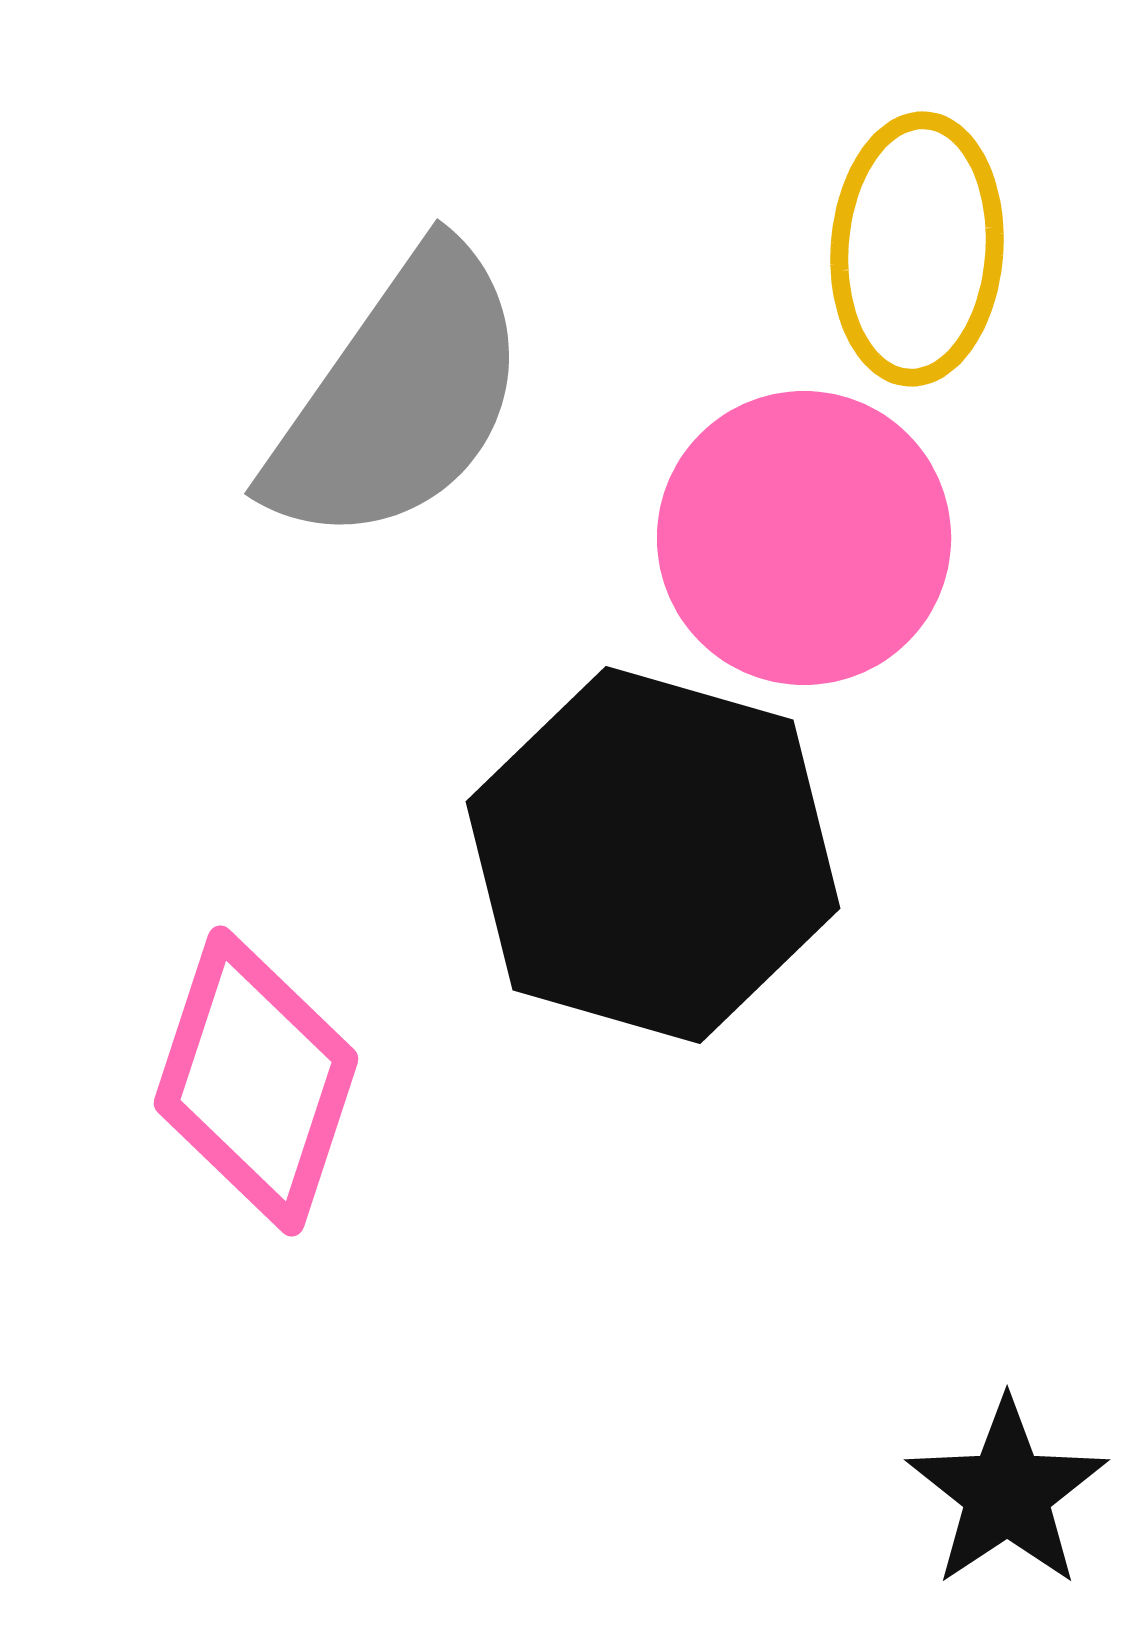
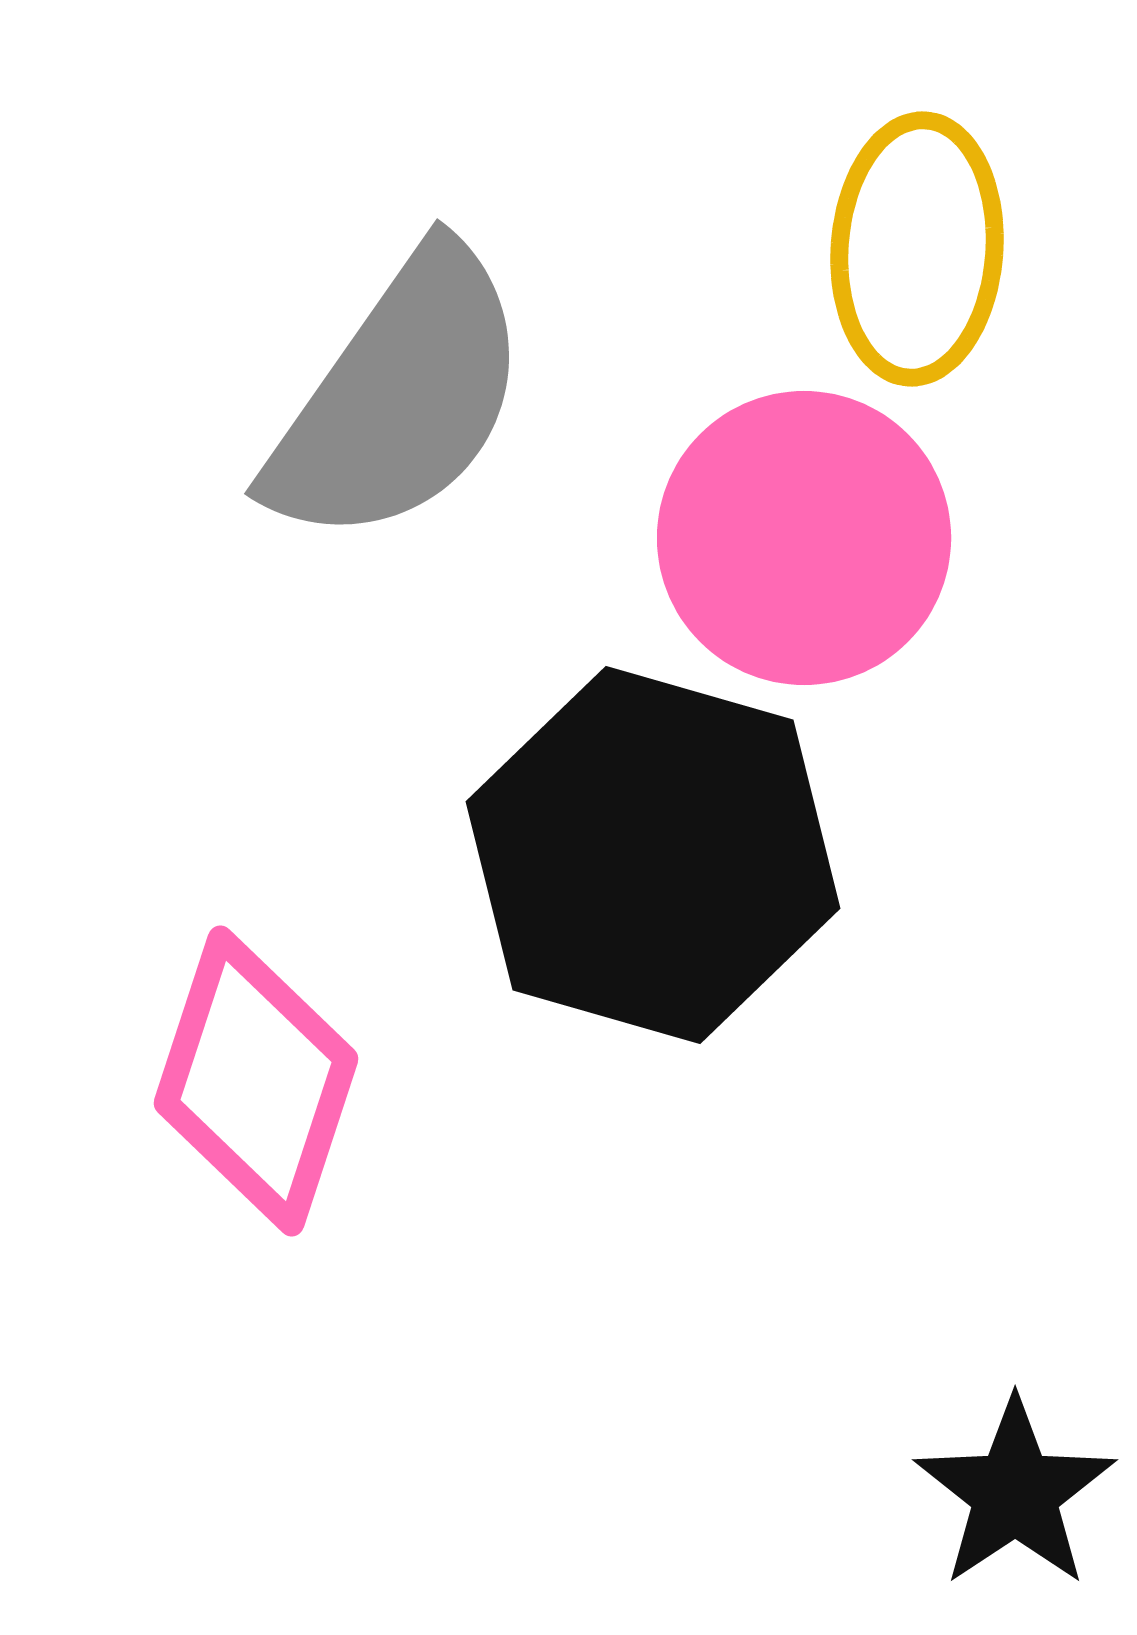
black star: moved 8 px right
